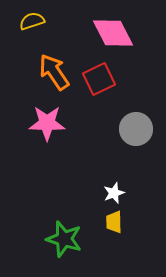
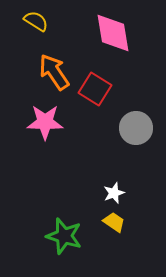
yellow semicircle: moved 4 px right; rotated 50 degrees clockwise
pink diamond: rotated 18 degrees clockwise
red square: moved 4 px left, 10 px down; rotated 32 degrees counterclockwise
pink star: moved 2 px left, 1 px up
gray circle: moved 1 px up
yellow trapezoid: rotated 125 degrees clockwise
green star: moved 3 px up
